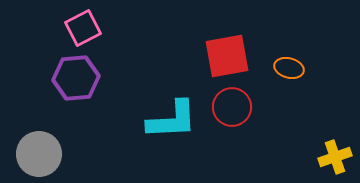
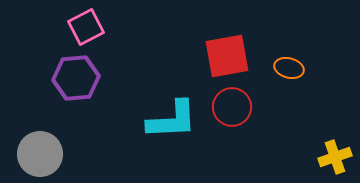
pink square: moved 3 px right, 1 px up
gray circle: moved 1 px right
